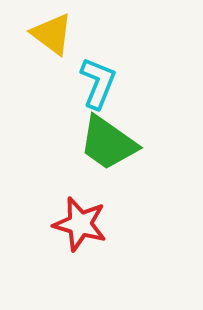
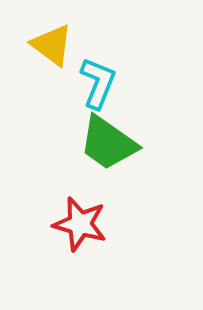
yellow triangle: moved 11 px down
